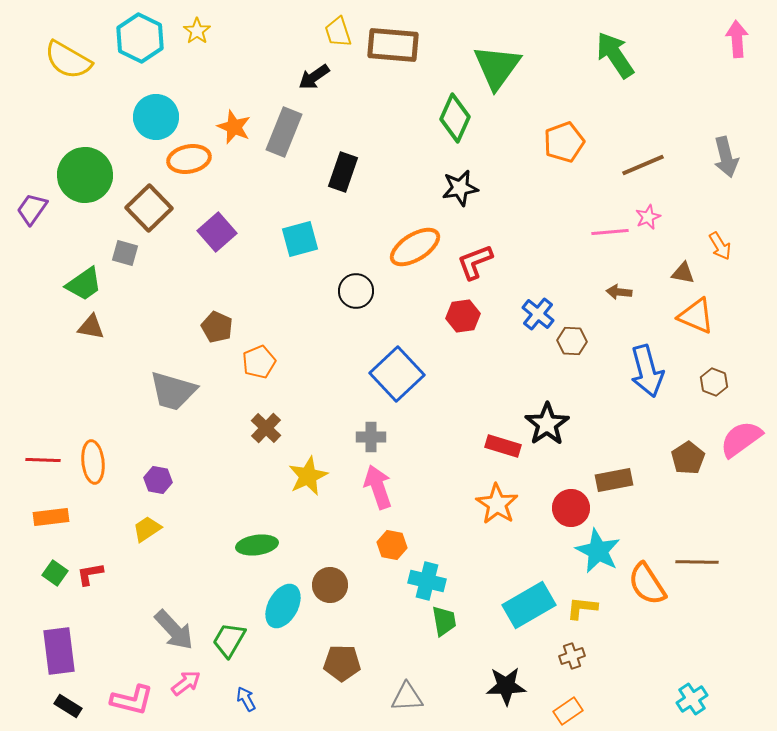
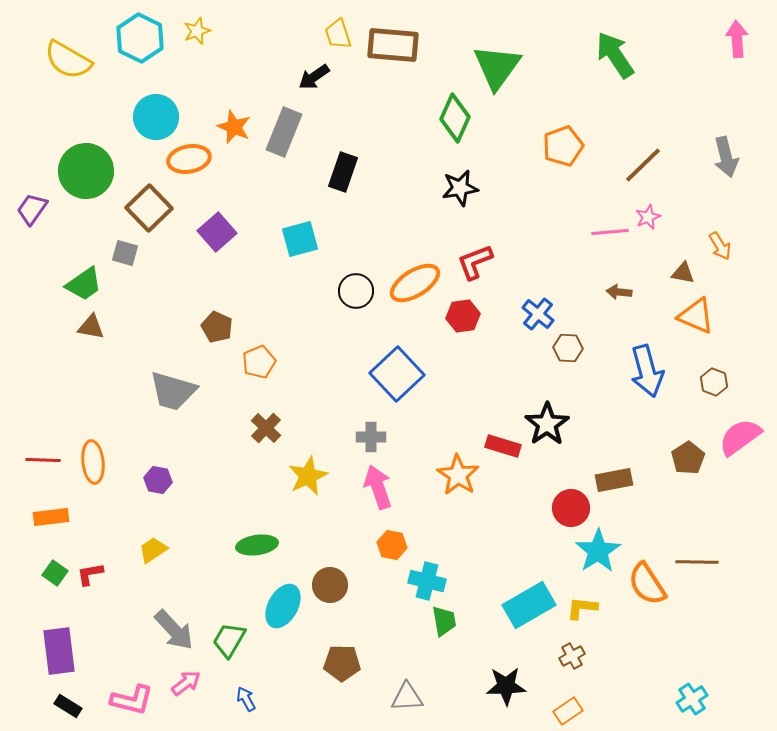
yellow star at (197, 31): rotated 16 degrees clockwise
yellow trapezoid at (338, 32): moved 2 px down
orange pentagon at (564, 142): moved 1 px left, 4 px down
brown line at (643, 165): rotated 21 degrees counterclockwise
green circle at (85, 175): moved 1 px right, 4 px up
orange ellipse at (415, 247): moved 36 px down
brown hexagon at (572, 341): moved 4 px left, 7 px down
pink semicircle at (741, 439): moved 1 px left, 2 px up
orange star at (497, 504): moved 39 px left, 29 px up
yellow trapezoid at (147, 529): moved 6 px right, 21 px down
cyan star at (598, 551): rotated 12 degrees clockwise
brown cross at (572, 656): rotated 10 degrees counterclockwise
